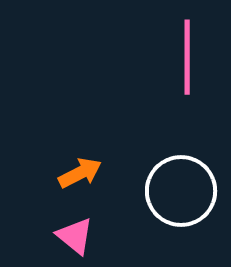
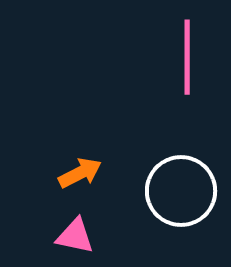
pink triangle: rotated 27 degrees counterclockwise
